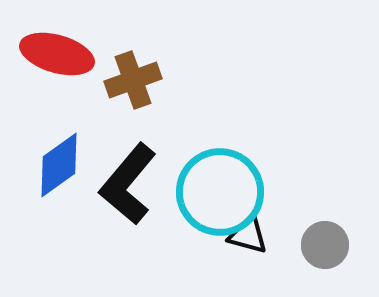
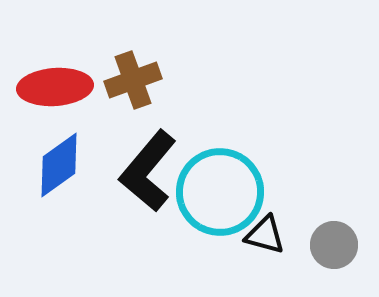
red ellipse: moved 2 px left, 33 px down; rotated 20 degrees counterclockwise
black L-shape: moved 20 px right, 13 px up
black triangle: moved 17 px right
gray circle: moved 9 px right
